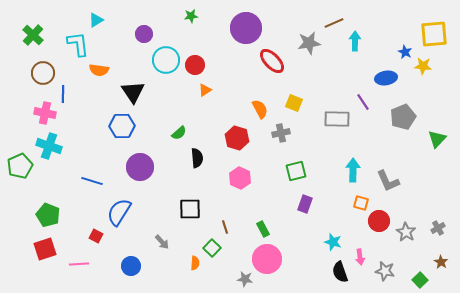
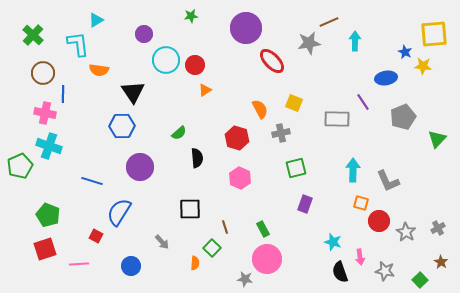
brown line at (334, 23): moved 5 px left, 1 px up
green square at (296, 171): moved 3 px up
